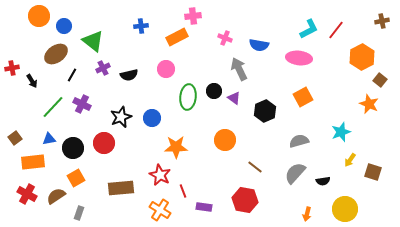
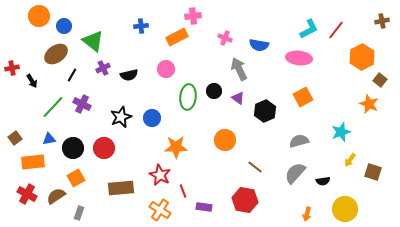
purple triangle at (234, 98): moved 4 px right
red circle at (104, 143): moved 5 px down
